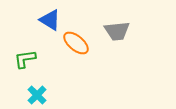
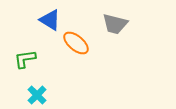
gray trapezoid: moved 2 px left, 7 px up; rotated 20 degrees clockwise
